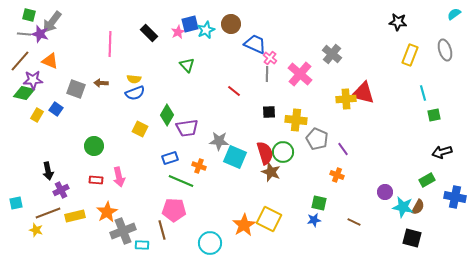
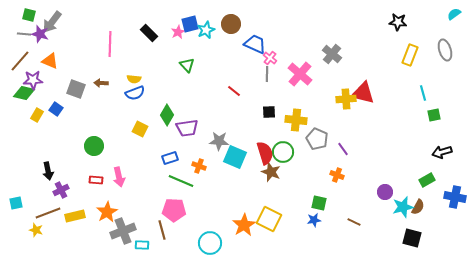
cyan star at (403, 207): rotated 25 degrees counterclockwise
